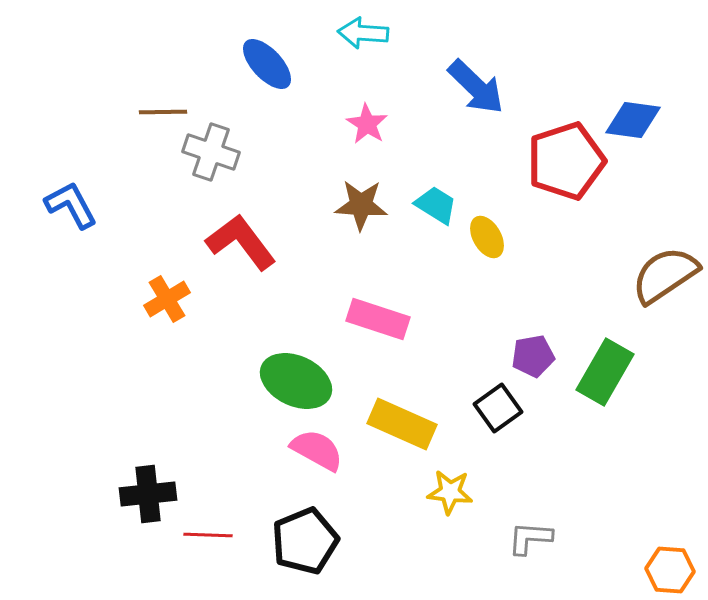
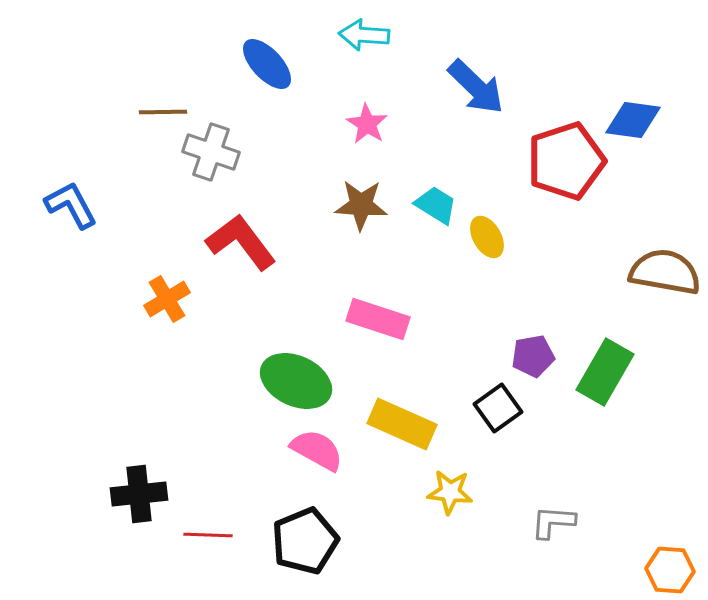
cyan arrow: moved 1 px right, 2 px down
brown semicircle: moved 3 px up; rotated 44 degrees clockwise
black cross: moved 9 px left
gray L-shape: moved 23 px right, 16 px up
